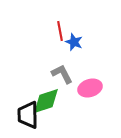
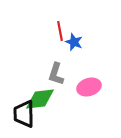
gray L-shape: moved 6 px left; rotated 135 degrees counterclockwise
pink ellipse: moved 1 px left, 1 px up
green diamond: moved 6 px left, 2 px up; rotated 12 degrees clockwise
black trapezoid: moved 4 px left, 1 px up
